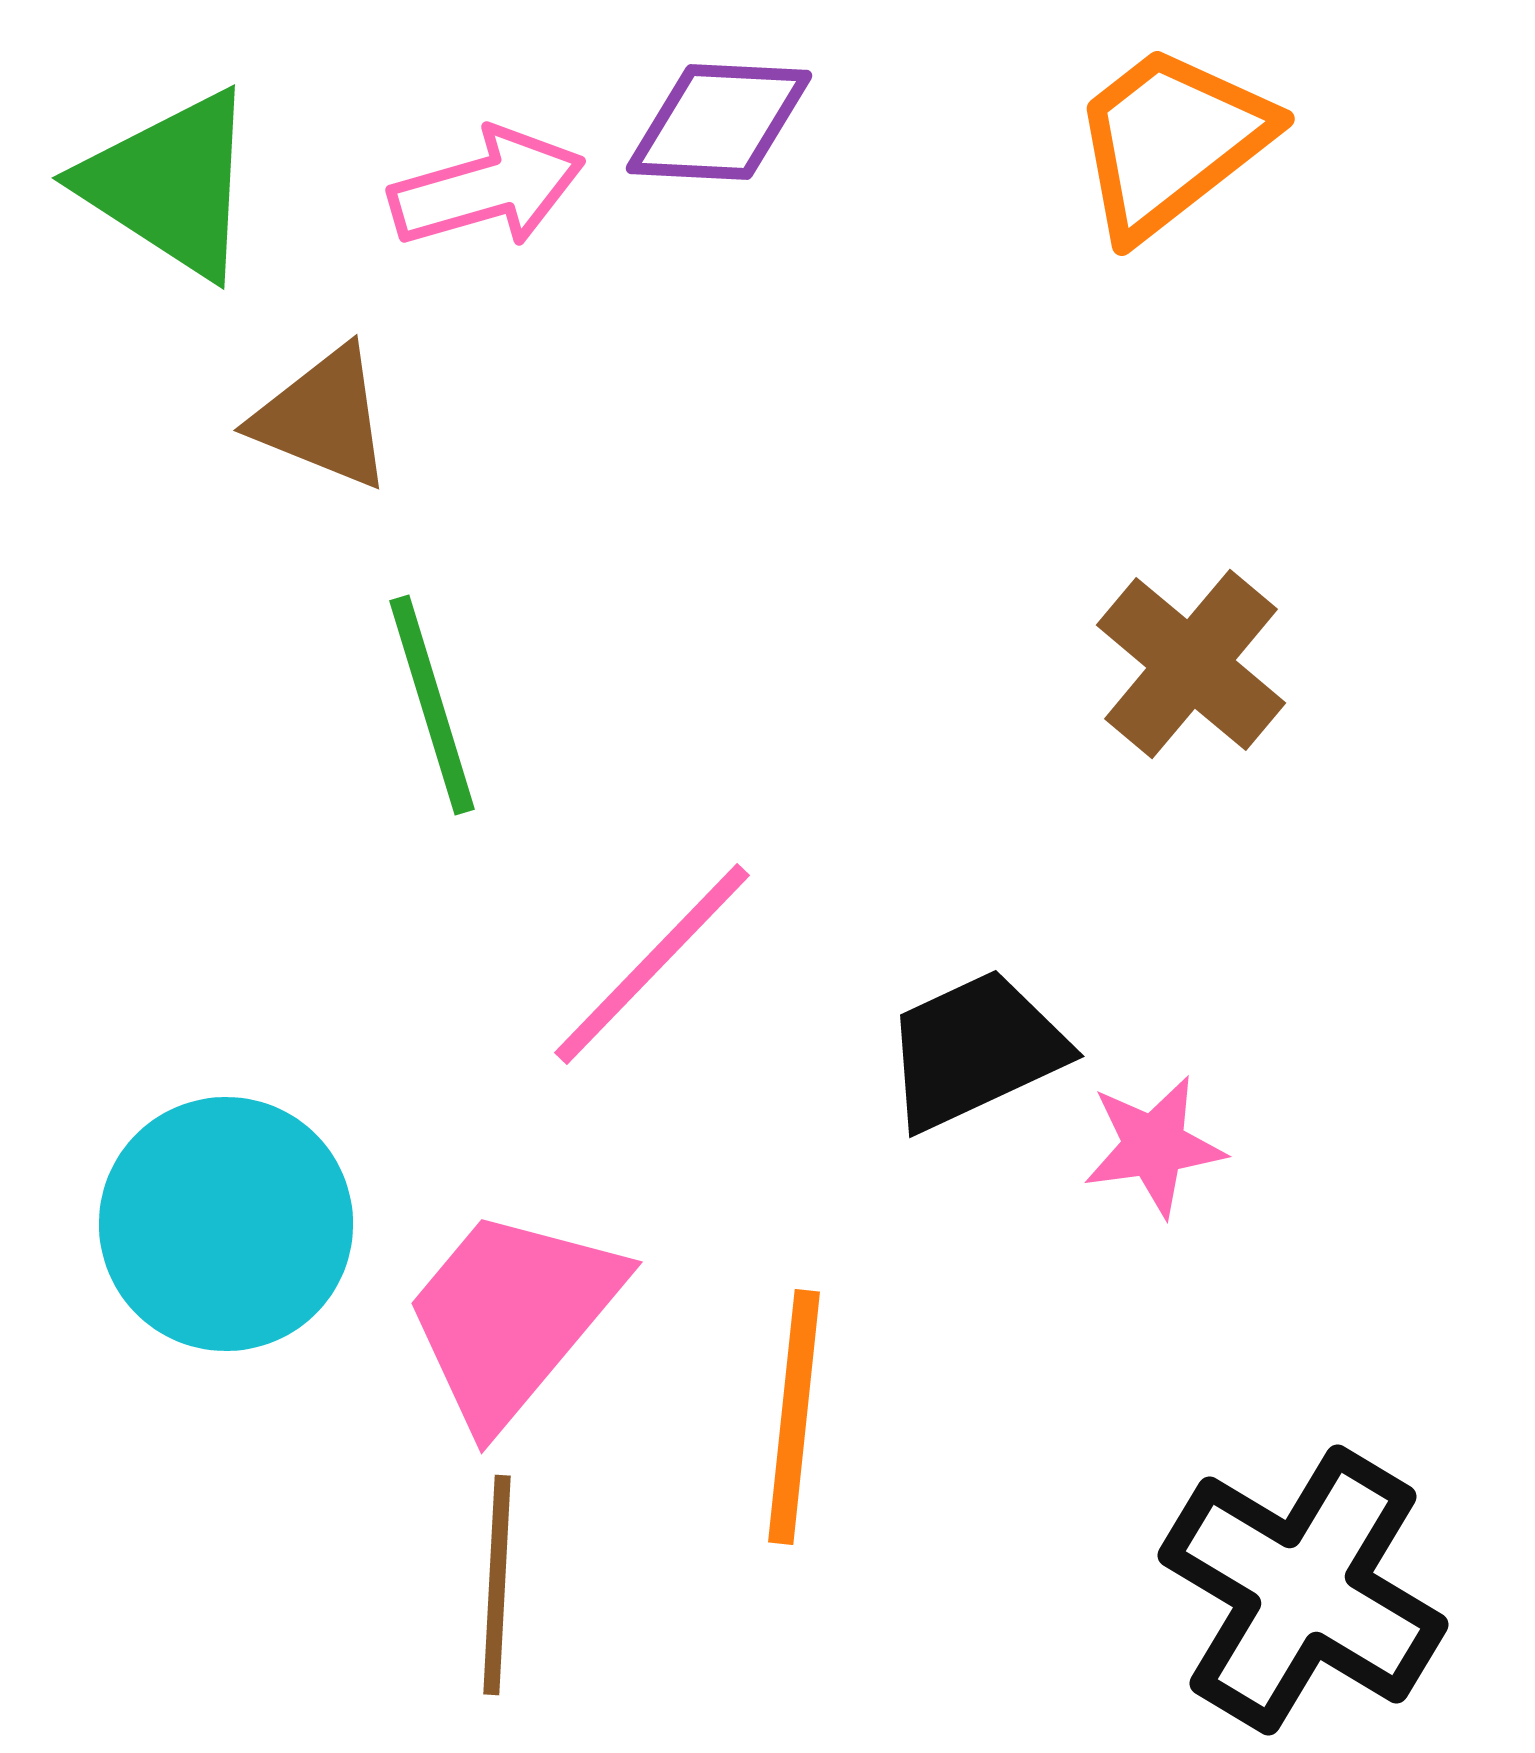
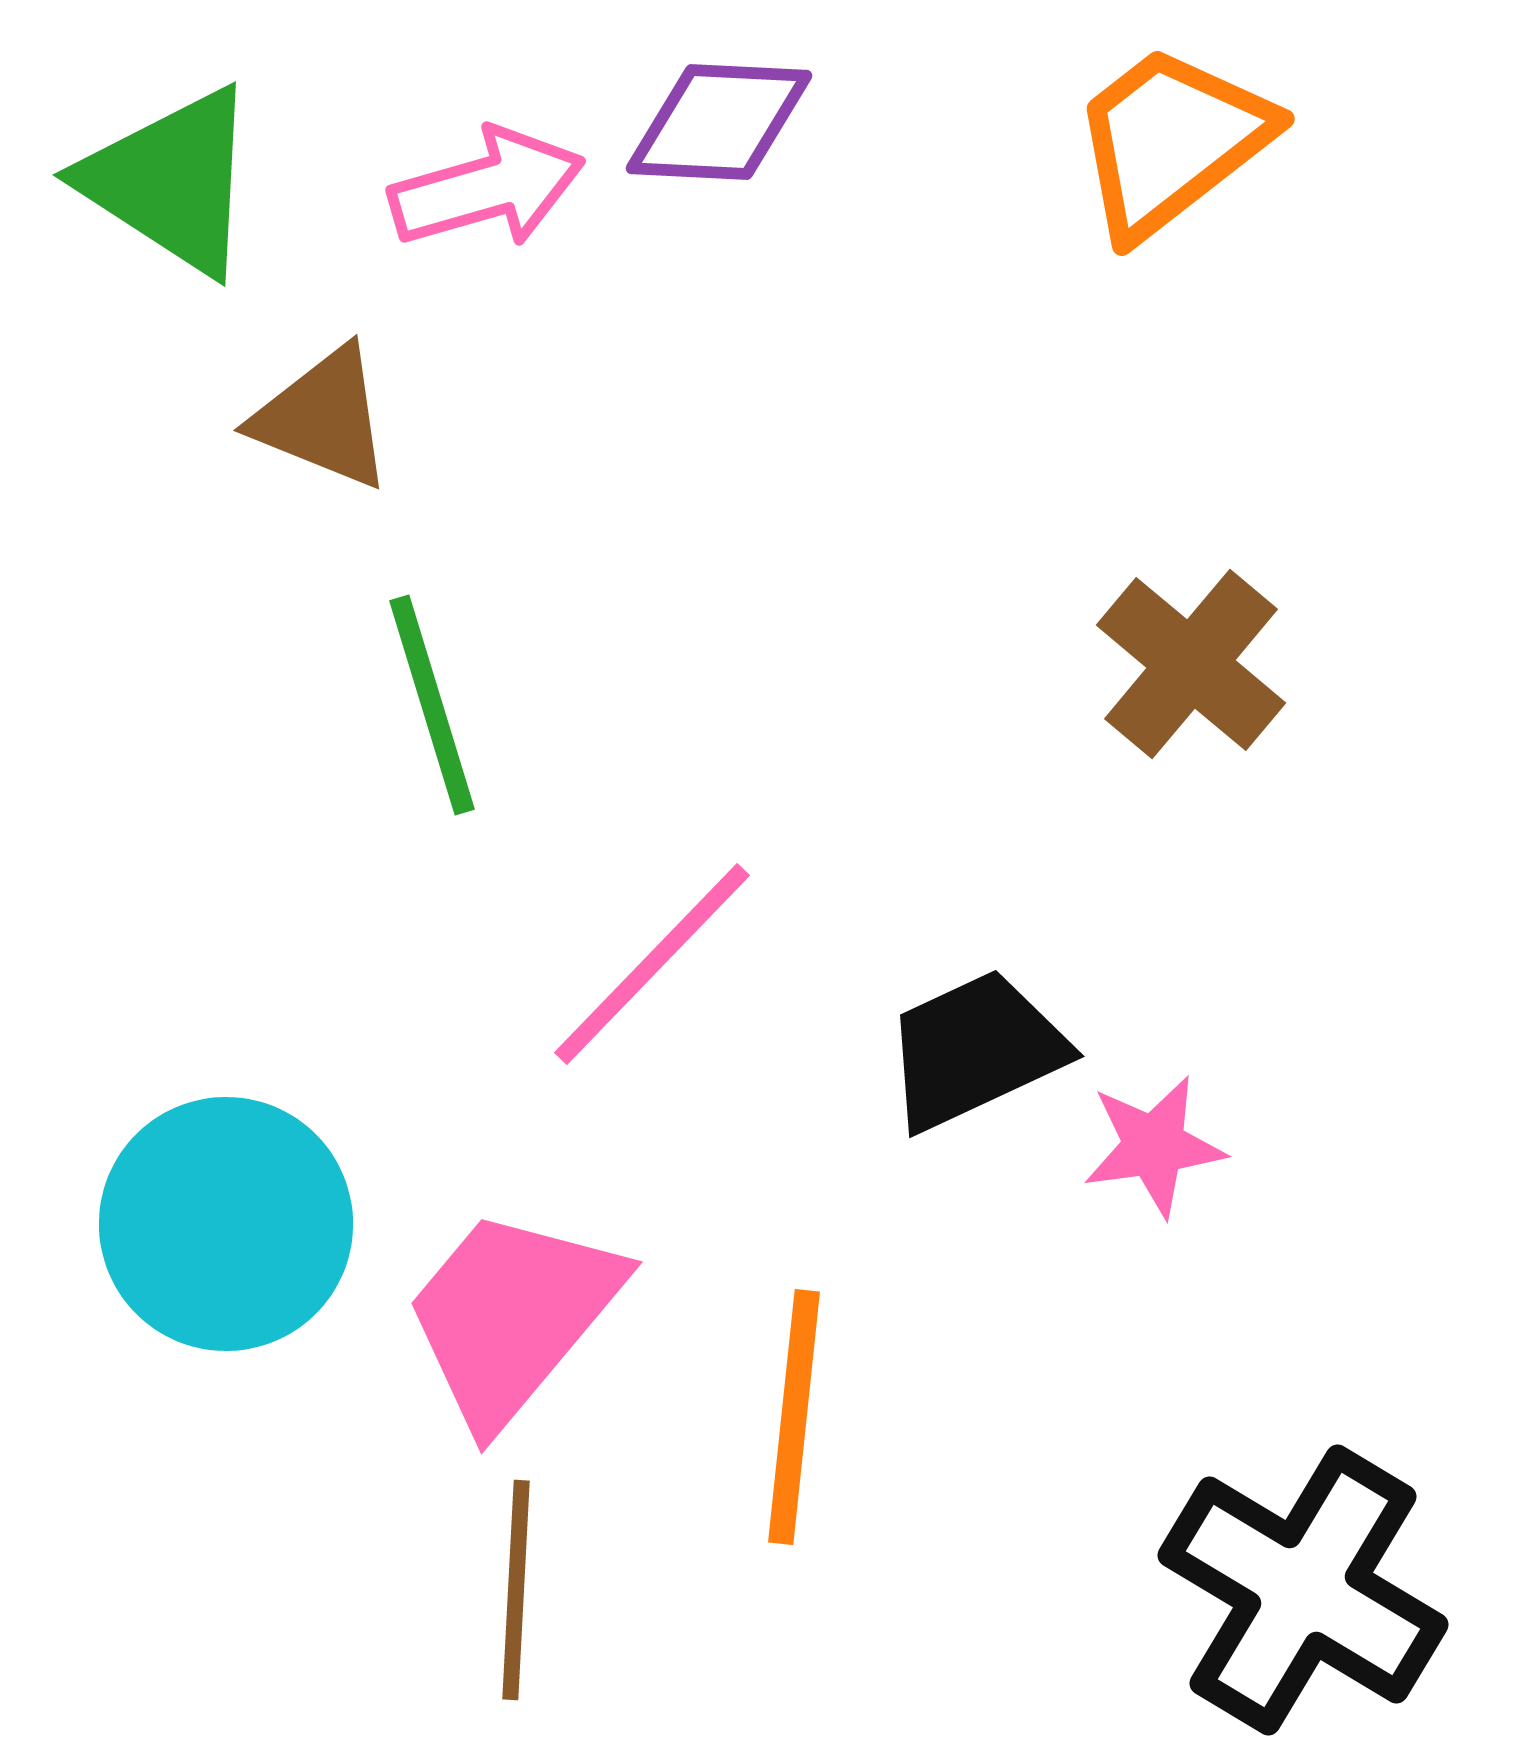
green triangle: moved 1 px right, 3 px up
brown line: moved 19 px right, 5 px down
